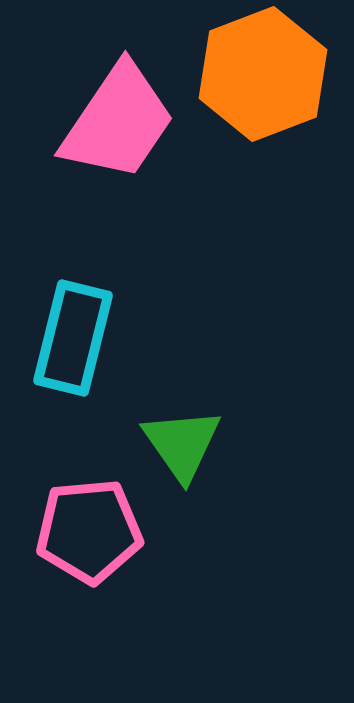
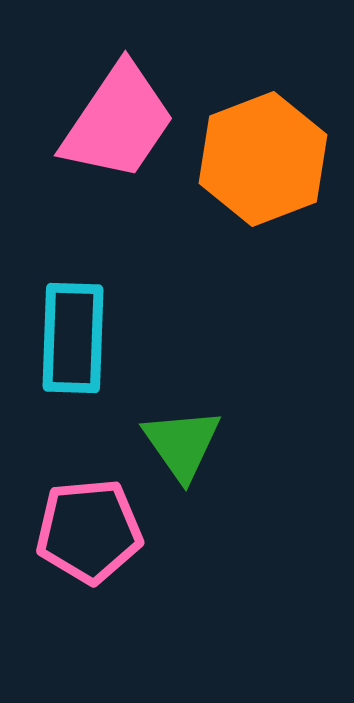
orange hexagon: moved 85 px down
cyan rectangle: rotated 12 degrees counterclockwise
